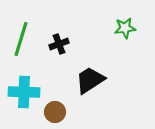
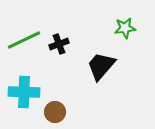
green line: moved 3 px right, 1 px down; rotated 48 degrees clockwise
black trapezoid: moved 11 px right, 14 px up; rotated 16 degrees counterclockwise
